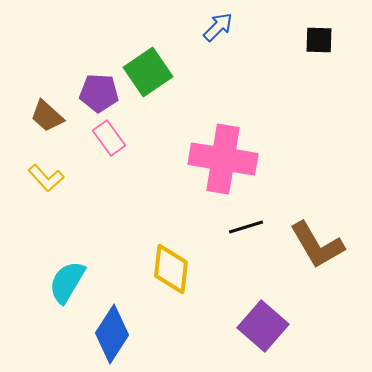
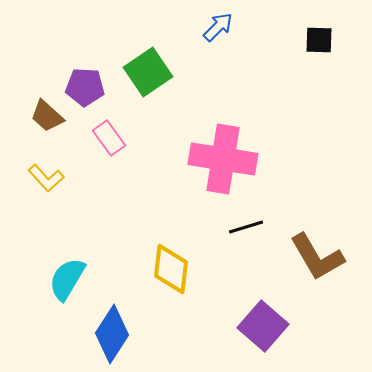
purple pentagon: moved 14 px left, 6 px up
brown L-shape: moved 12 px down
cyan semicircle: moved 3 px up
